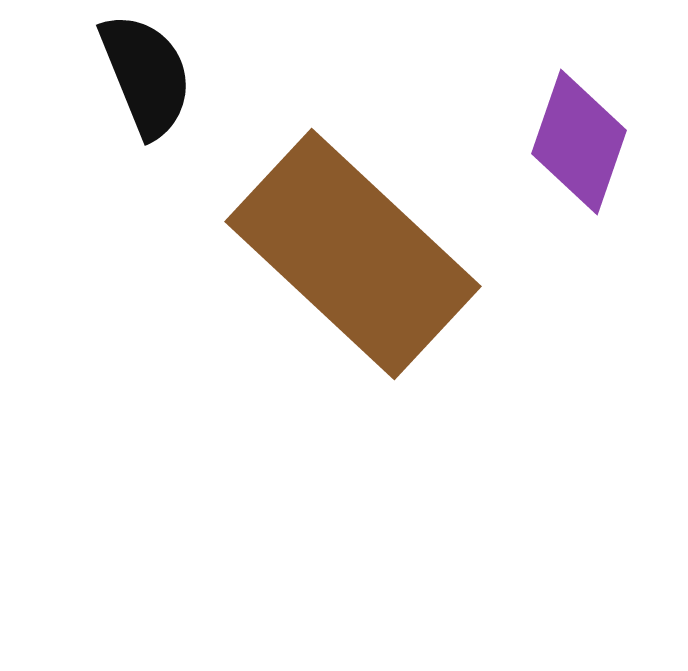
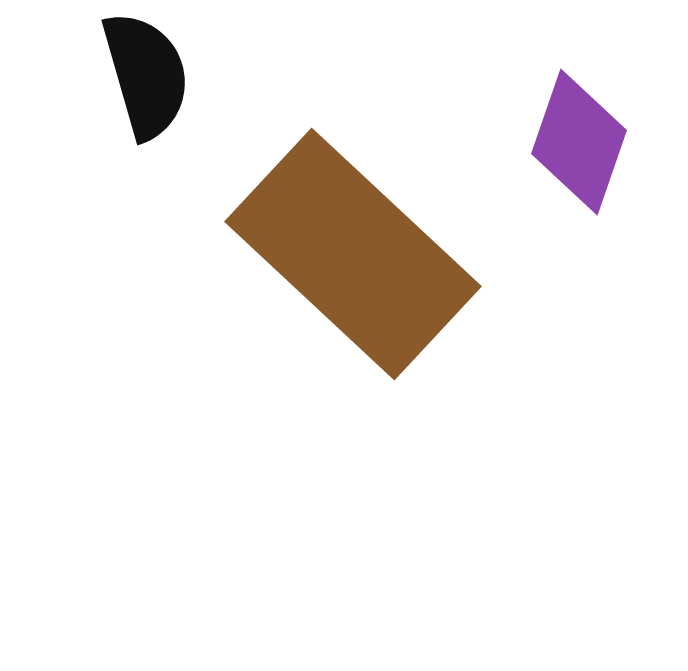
black semicircle: rotated 6 degrees clockwise
